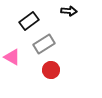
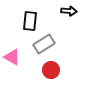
black rectangle: moved 1 px right; rotated 48 degrees counterclockwise
